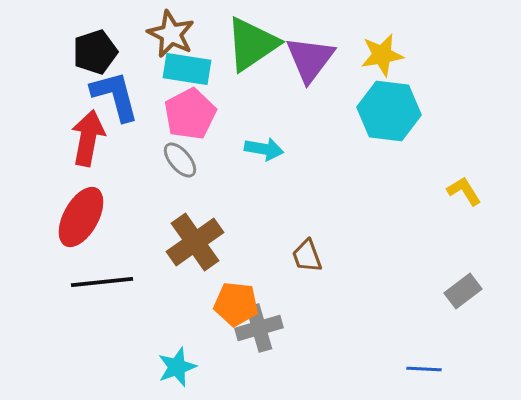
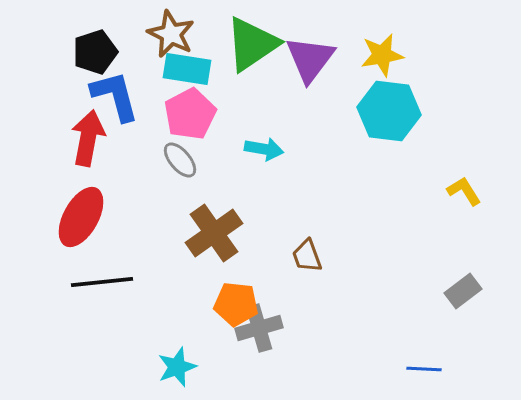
brown cross: moved 19 px right, 9 px up
